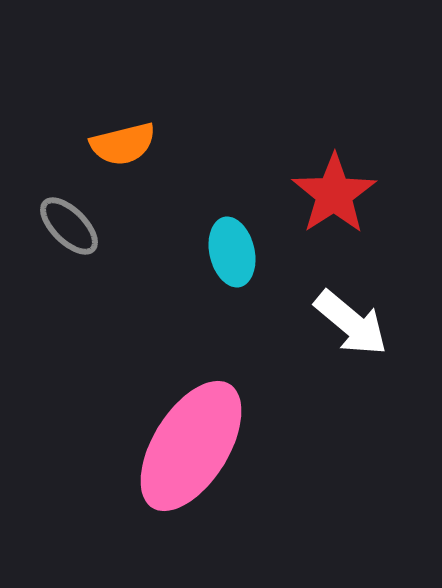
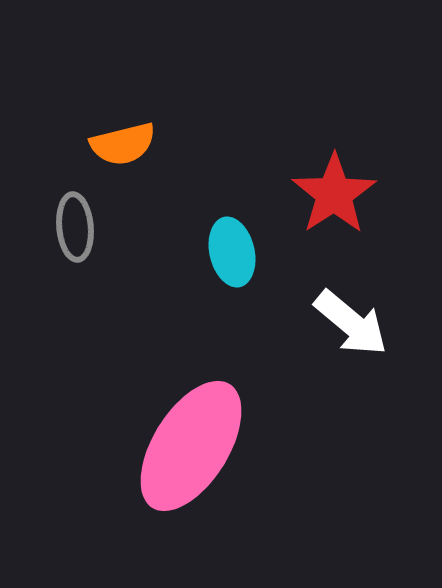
gray ellipse: moved 6 px right, 1 px down; rotated 40 degrees clockwise
